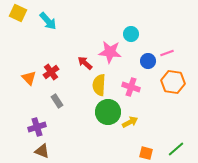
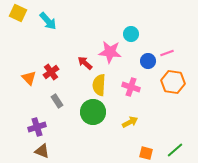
green circle: moved 15 px left
green line: moved 1 px left, 1 px down
